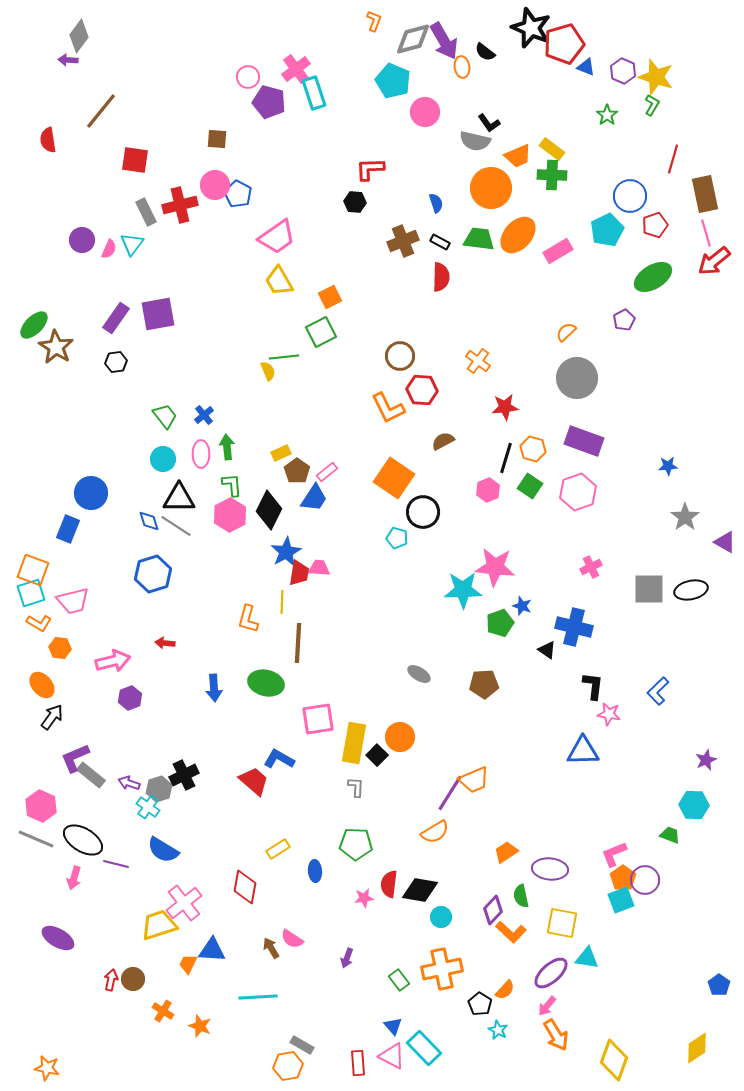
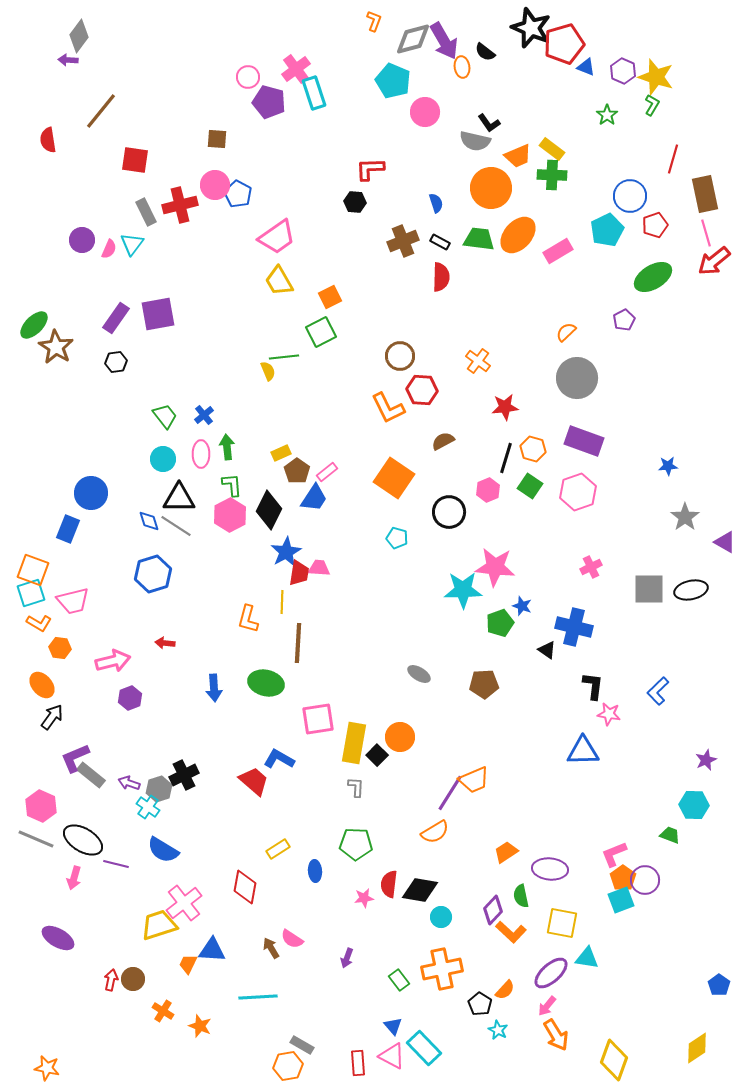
black circle at (423, 512): moved 26 px right
